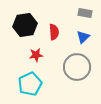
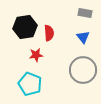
black hexagon: moved 2 px down
red semicircle: moved 5 px left, 1 px down
blue triangle: rotated 24 degrees counterclockwise
gray circle: moved 6 px right, 3 px down
cyan pentagon: rotated 25 degrees counterclockwise
